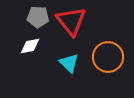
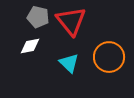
gray pentagon: rotated 10 degrees clockwise
orange circle: moved 1 px right
